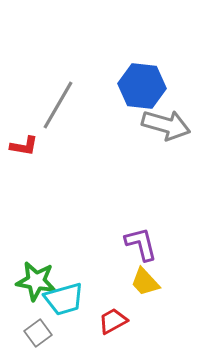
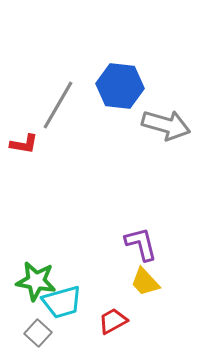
blue hexagon: moved 22 px left
red L-shape: moved 2 px up
cyan trapezoid: moved 2 px left, 3 px down
gray square: rotated 12 degrees counterclockwise
